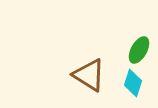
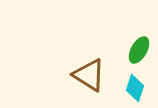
cyan diamond: moved 2 px right, 5 px down
